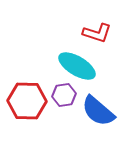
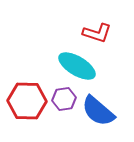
purple hexagon: moved 4 px down
